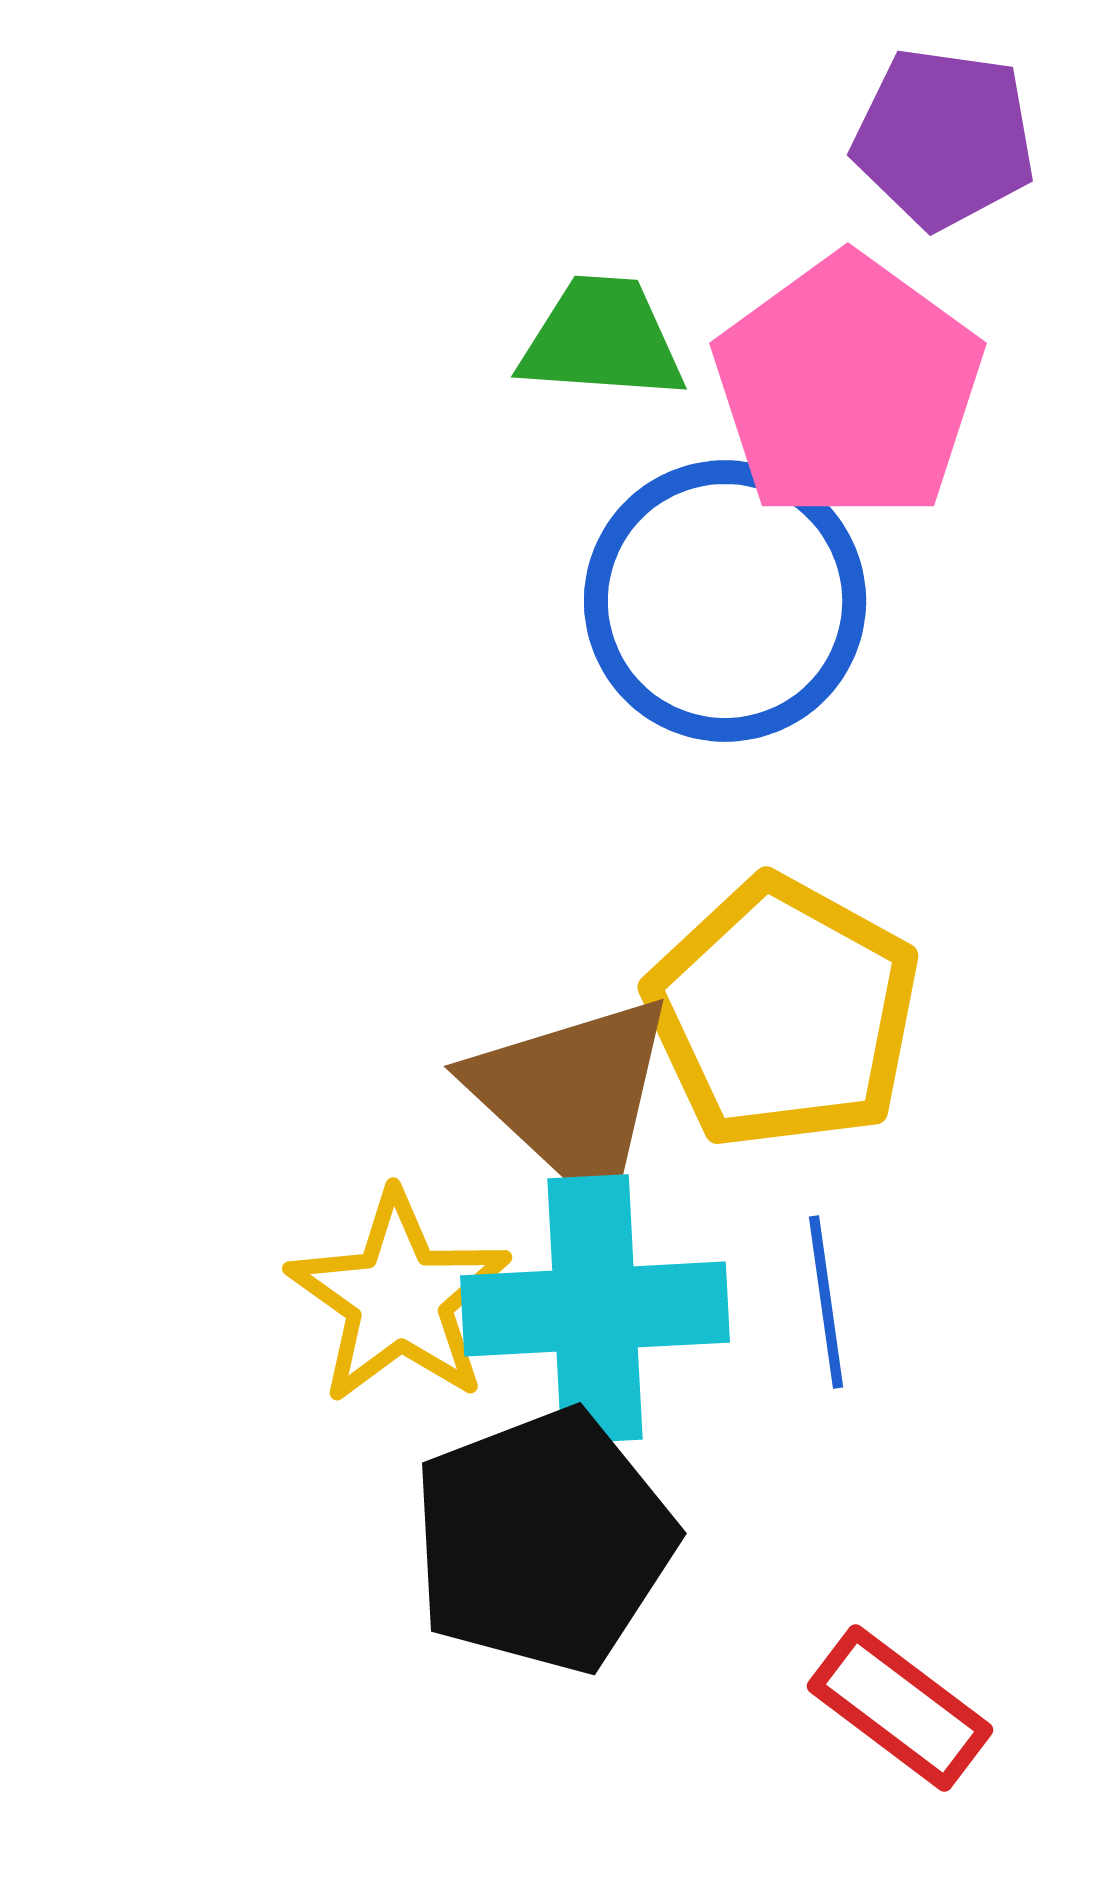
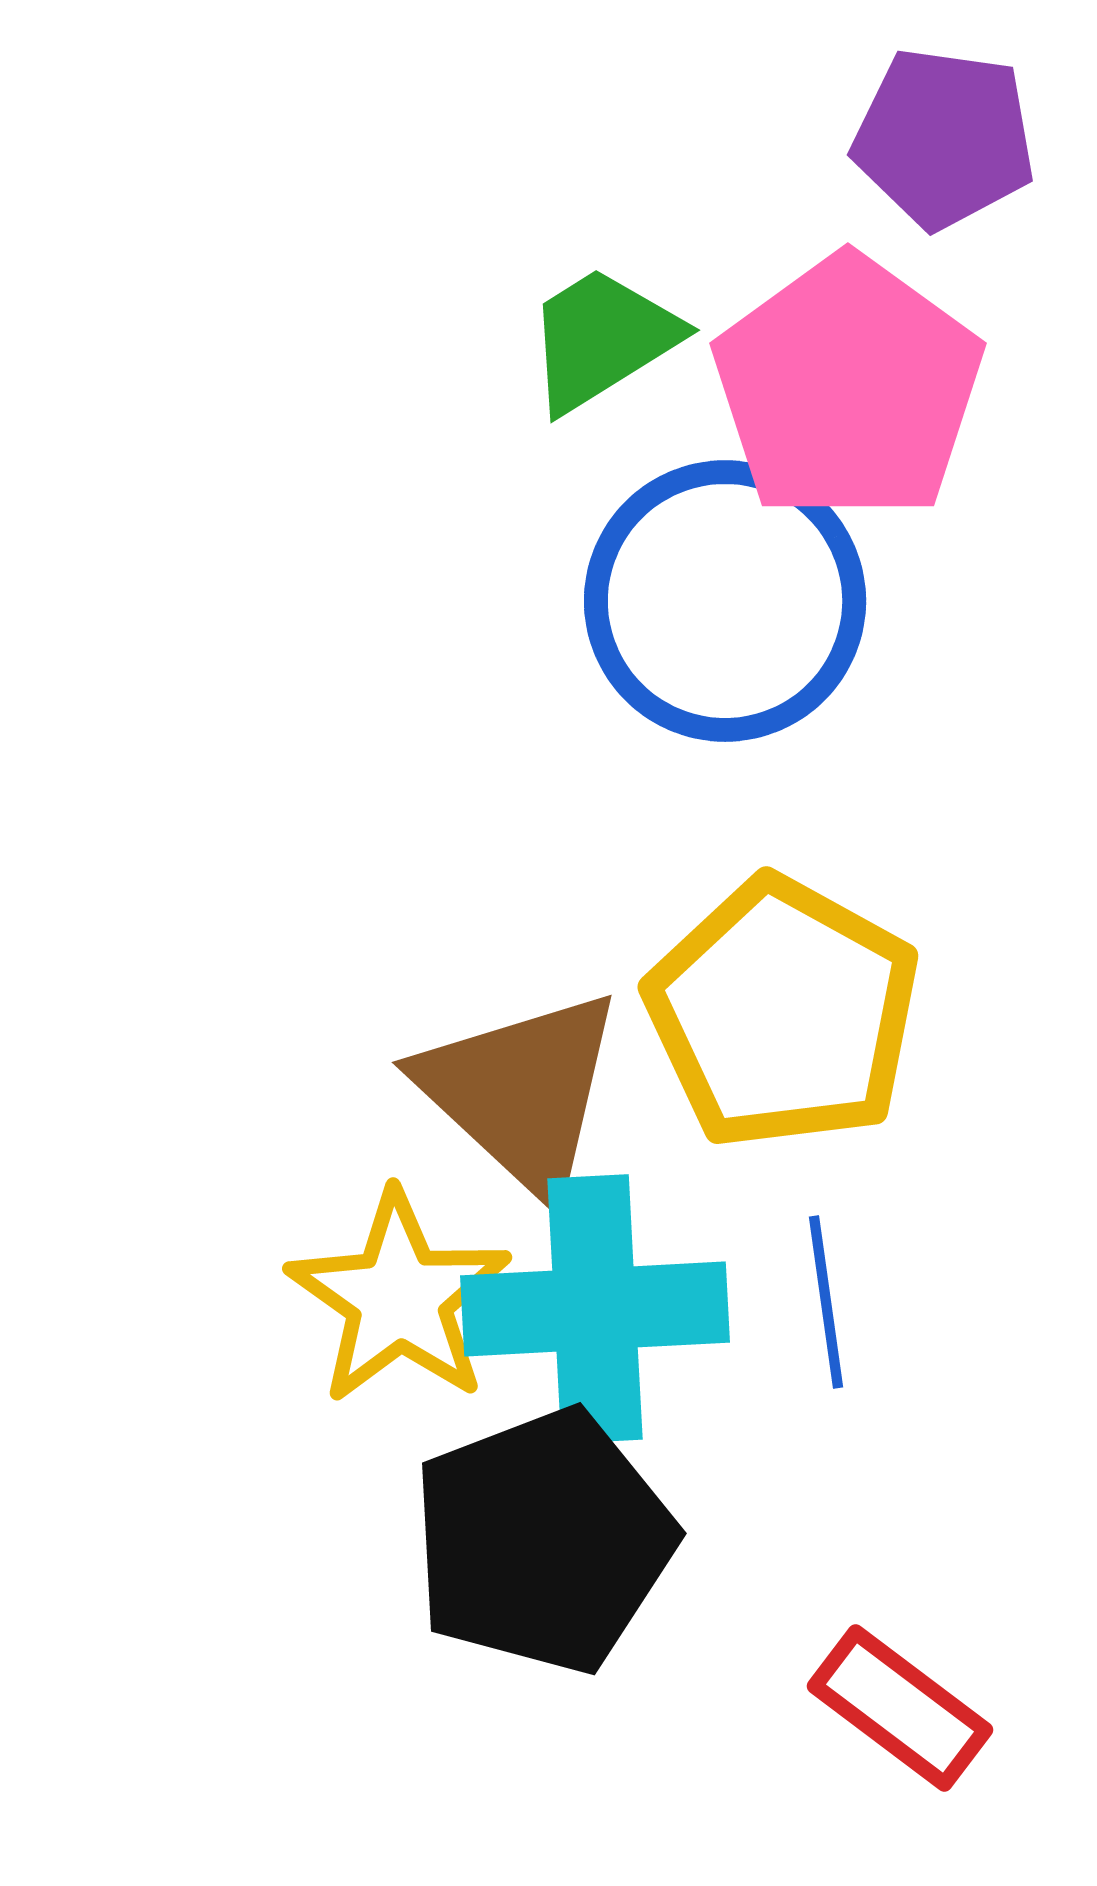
green trapezoid: rotated 36 degrees counterclockwise
brown triangle: moved 52 px left, 4 px up
